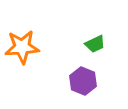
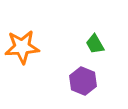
green trapezoid: rotated 85 degrees clockwise
